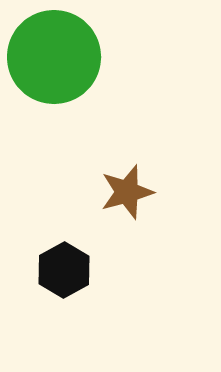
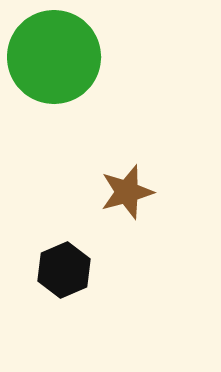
black hexagon: rotated 6 degrees clockwise
